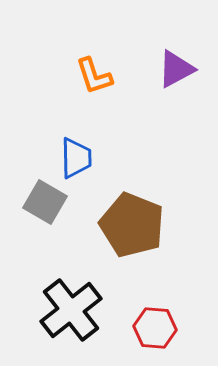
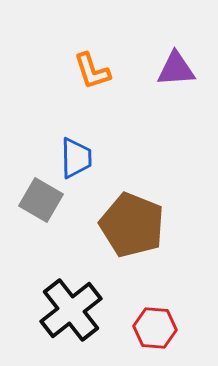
purple triangle: rotated 24 degrees clockwise
orange L-shape: moved 2 px left, 5 px up
gray square: moved 4 px left, 2 px up
